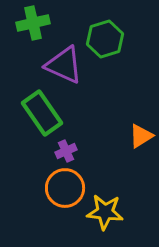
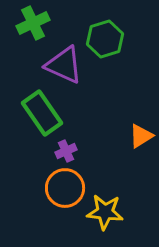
green cross: rotated 12 degrees counterclockwise
